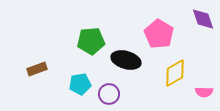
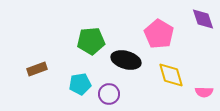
yellow diamond: moved 4 px left, 2 px down; rotated 76 degrees counterclockwise
